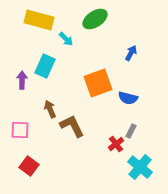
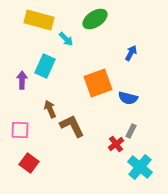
red square: moved 3 px up
